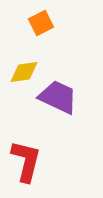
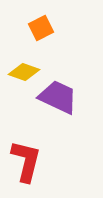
orange square: moved 5 px down
yellow diamond: rotated 28 degrees clockwise
